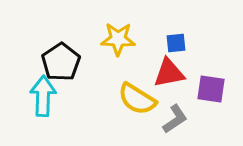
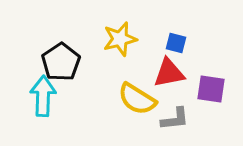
yellow star: moved 2 px right; rotated 16 degrees counterclockwise
blue square: rotated 20 degrees clockwise
gray L-shape: rotated 28 degrees clockwise
